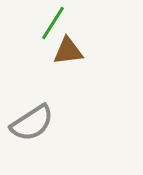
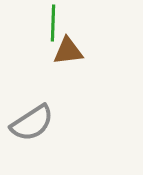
green line: rotated 30 degrees counterclockwise
